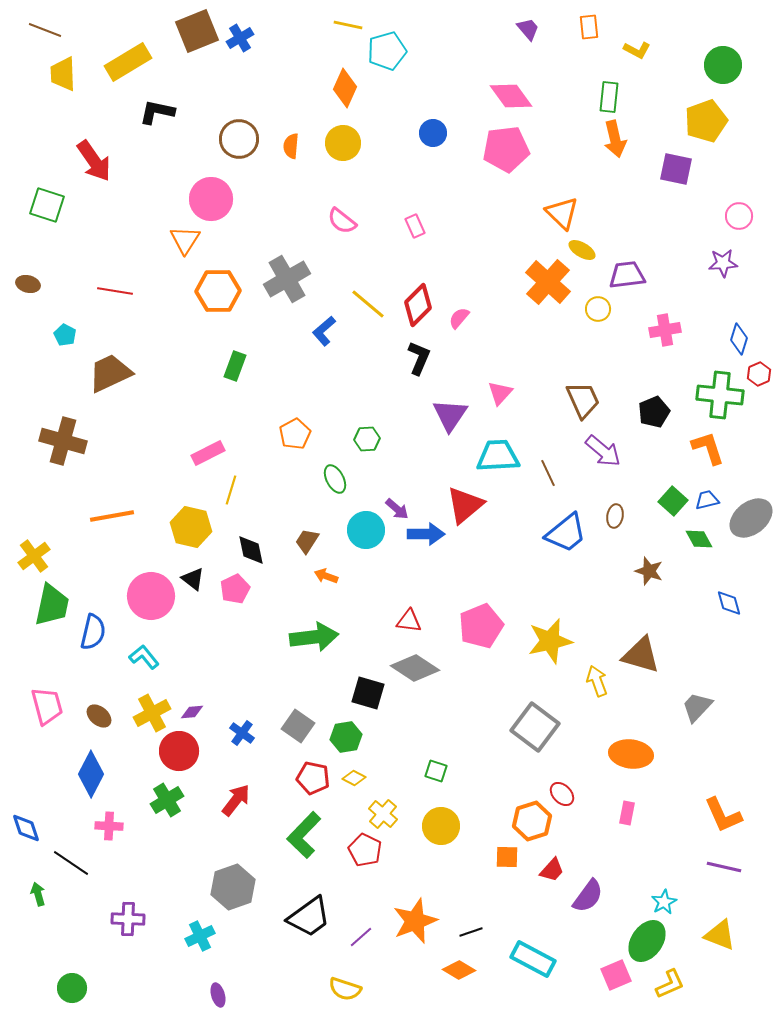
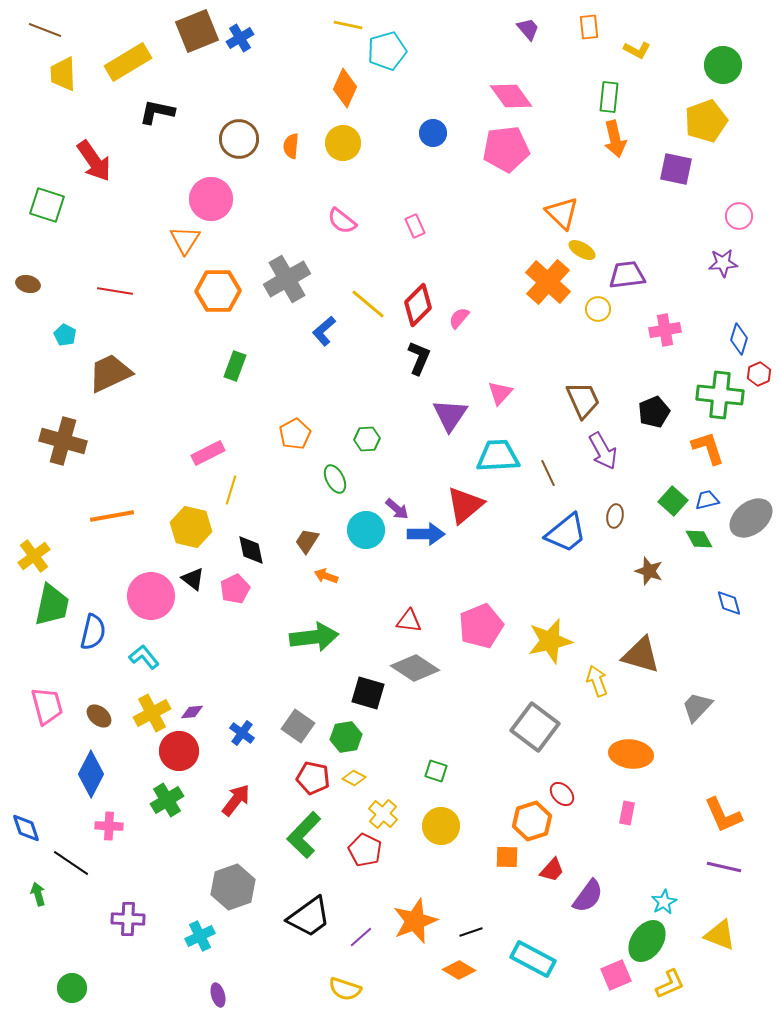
purple arrow at (603, 451): rotated 21 degrees clockwise
